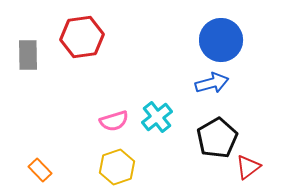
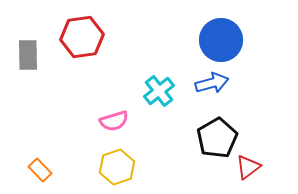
cyan cross: moved 2 px right, 26 px up
